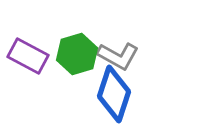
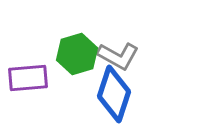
purple rectangle: moved 22 px down; rotated 33 degrees counterclockwise
